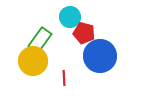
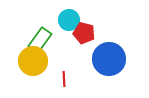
cyan circle: moved 1 px left, 3 px down
blue circle: moved 9 px right, 3 px down
red line: moved 1 px down
